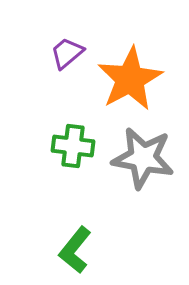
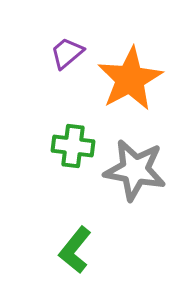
gray star: moved 8 px left, 12 px down
